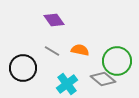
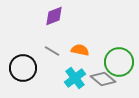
purple diamond: moved 4 px up; rotated 75 degrees counterclockwise
green circle: moved 2 px right, 1 px down
cyan cross: moved 8 px right, 6 px up
